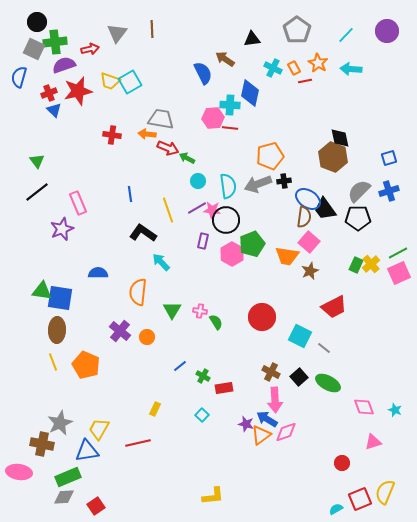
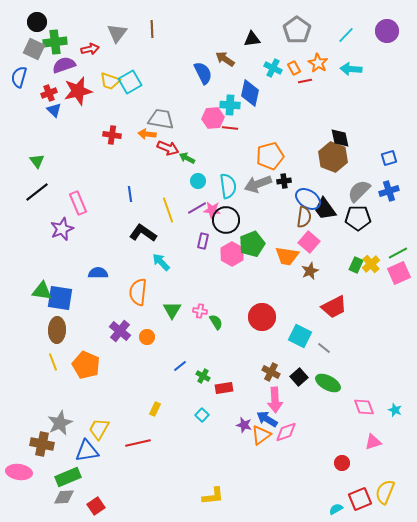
purple star at (246, 424): moved 2 px left, 1 px down
